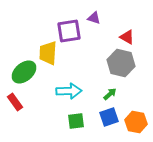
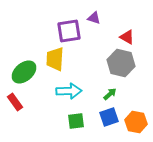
yellow trapezoid: moved 7 px right, 6 px down
